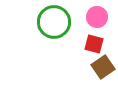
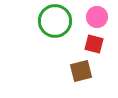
green circle: moved 1 px right, 1 px up
brown square: moved 22 px left, 4 px down; rotated 20 degrees clockwise
